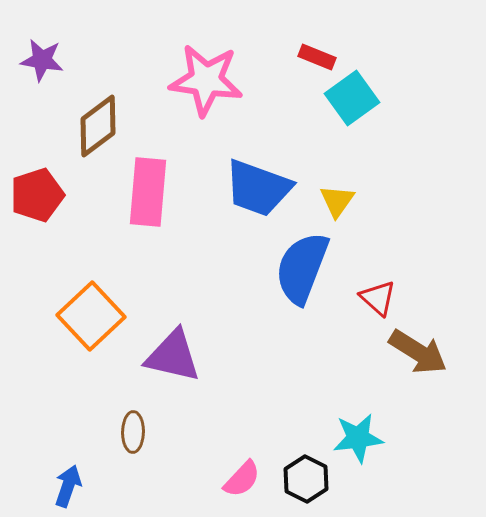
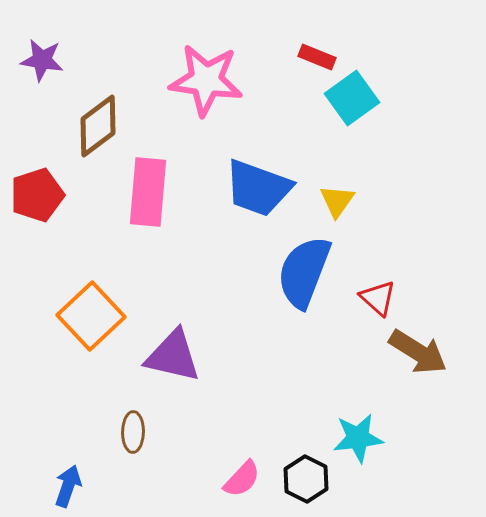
blue semicircle: moved 2 px right, 4 px down
